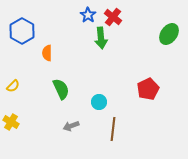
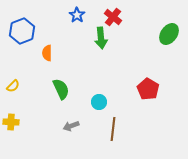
blue star: moved 11 px left
blue hexagon: rotated 10 degrees clockwise
red pentagon: rotated 15 degrees counterclockwise
yellow cross: rotated 28 degrees counterclockwise
